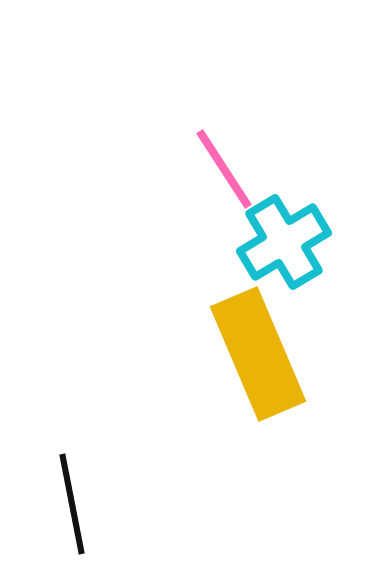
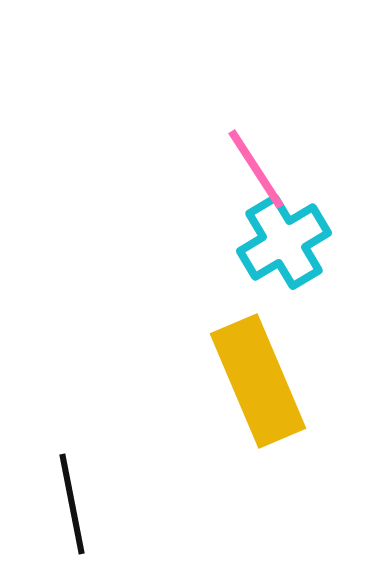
pink line: moved 32 px right
yellow rectangle: moved 27 px down
